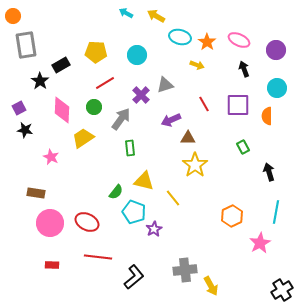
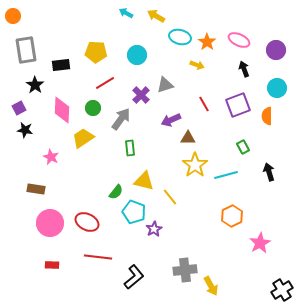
gray rectangle at (26, 45): moved 5 px down
black rectangle at (61, 65): rotated 24 degrees clockwise
black star at (40, 81): moved 5 px left, 4 px down
purple square at (238, 105): rotated 20 degrees counterclockwise
green circle at (94, 107): moved 1 px left, 1 px down
brown rectangle at (36, 193): moved 4 px up
yellow line at (173, 198): moved 3 px left, 1 px up
cyan line at (276, 212): moved 50 px left, 37 px up; rotated 65 degrees clockwise
